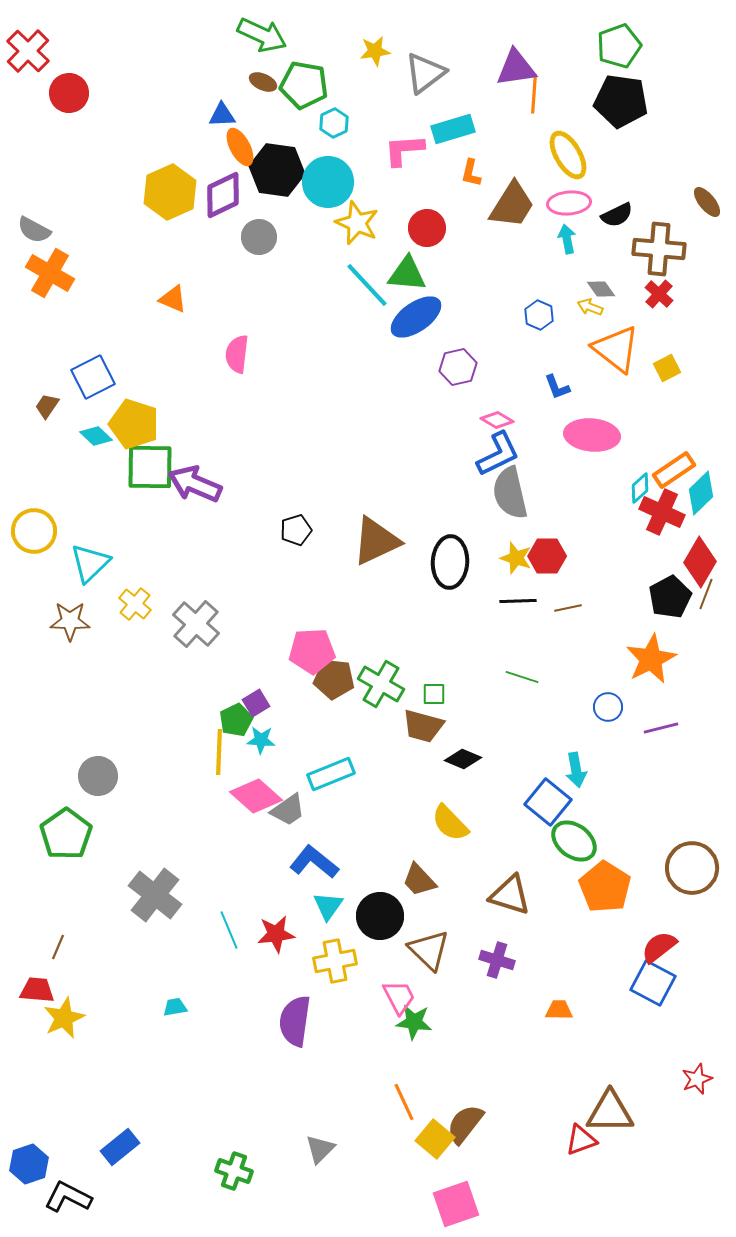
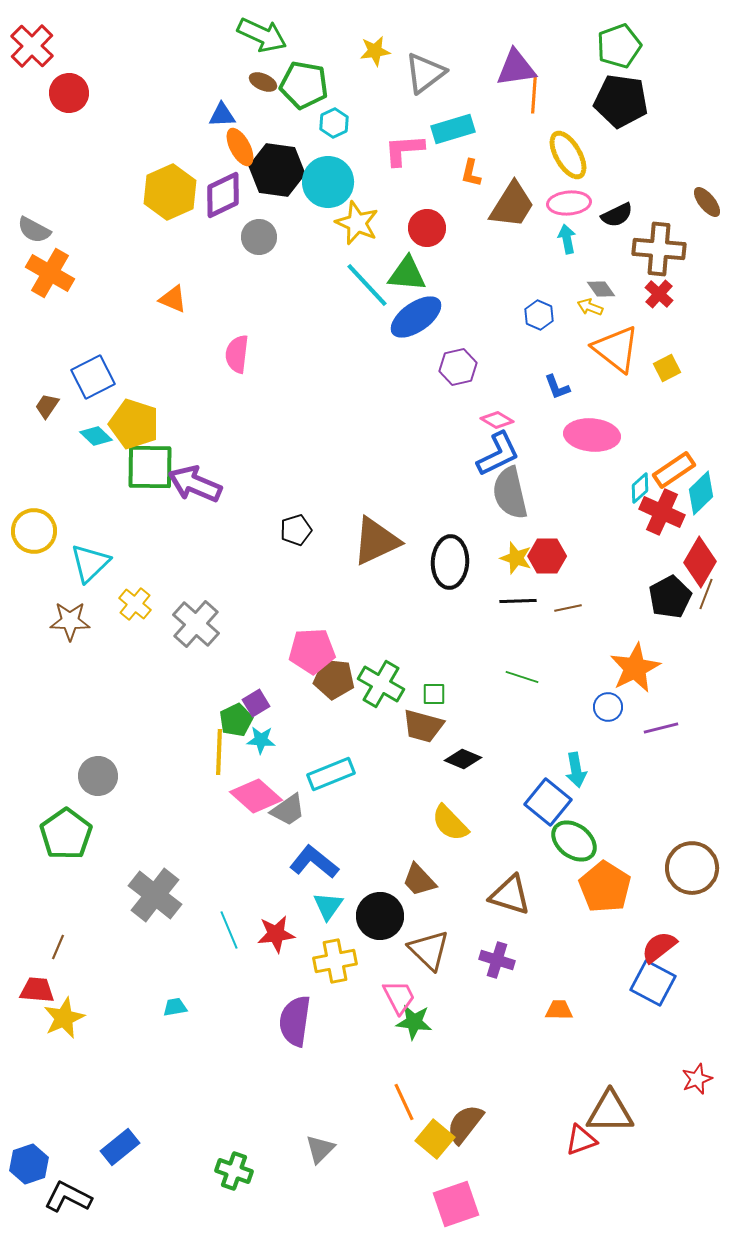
red cross at (28, 51): moved 4 px right, 5 px up
orange star at (651, 659): moved 16 px left, 9 px down
